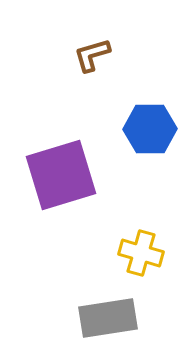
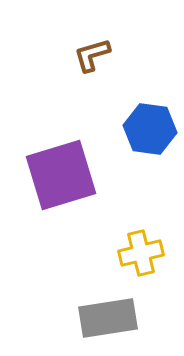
blue hexagon: rotated 9 degrees clockwise
yellow cross: rotated 30 degrees counterclockwise
